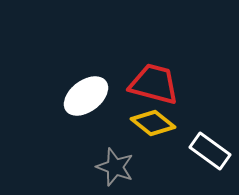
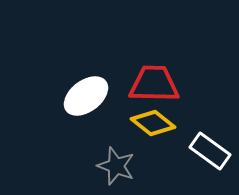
red trapezoid: rotated 14 degrees counterclockwise
gray star: moved 1 px right, 1 px up
